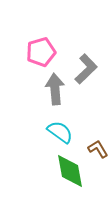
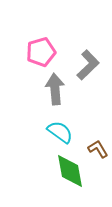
gray L-shape: moved 2 px right, 4 px up
